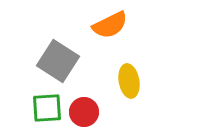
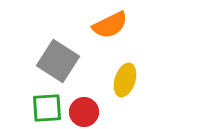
yellow ellipse: moved 4 px left, 1 px up; rotated 28 degrees clockwise
